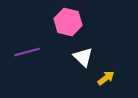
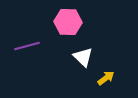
pink hexagon: rotated 12 degrees counterclockwise
purple line: moved 6 px up
